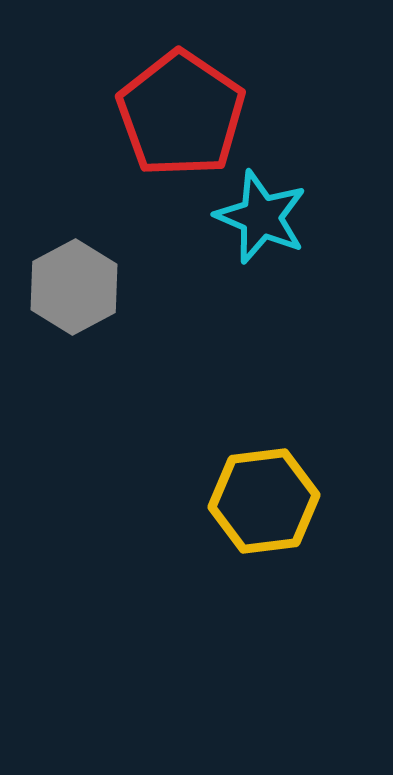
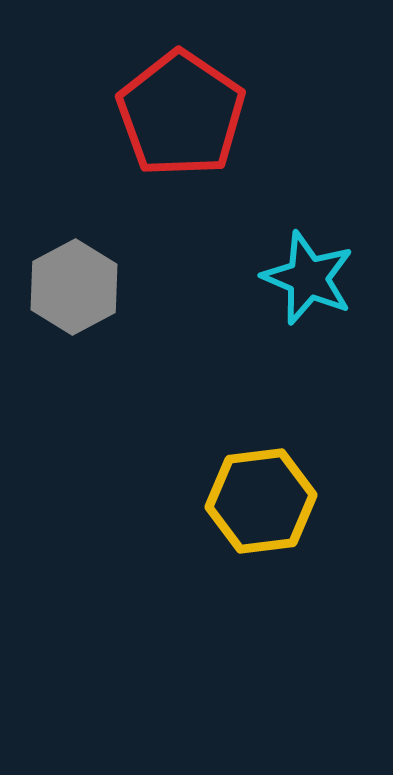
cyan star: moved 47 px right, 61 px down
yellow hexagon: moved 3 px left
